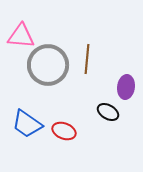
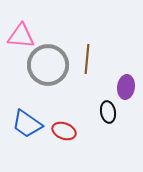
black ellipse: rotated 50 degrees clockwise
